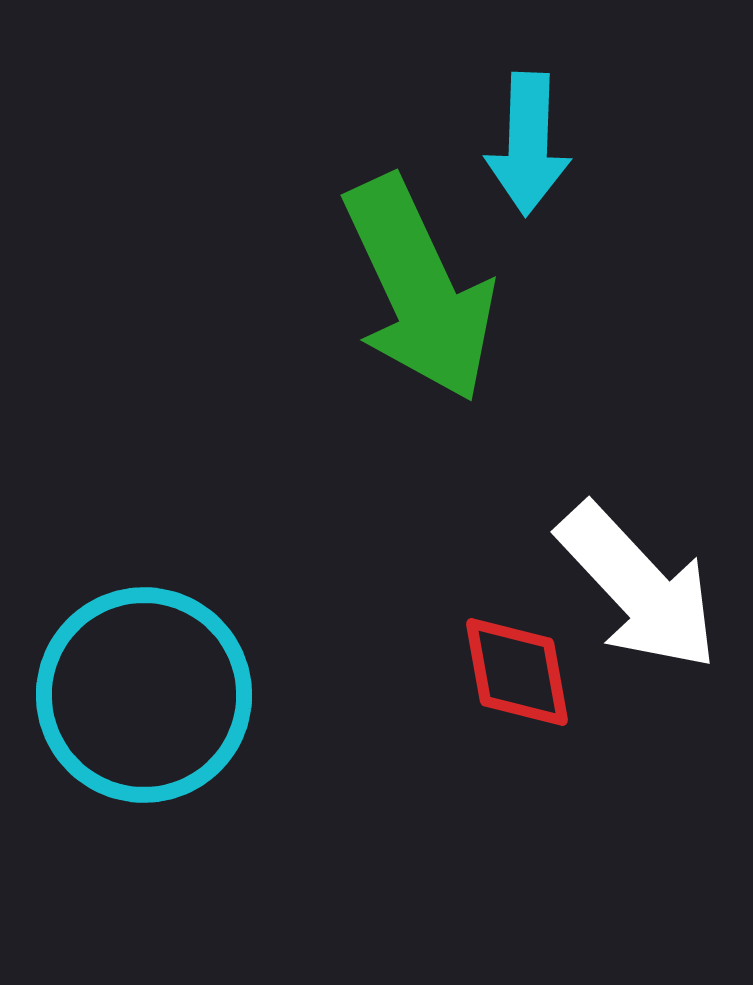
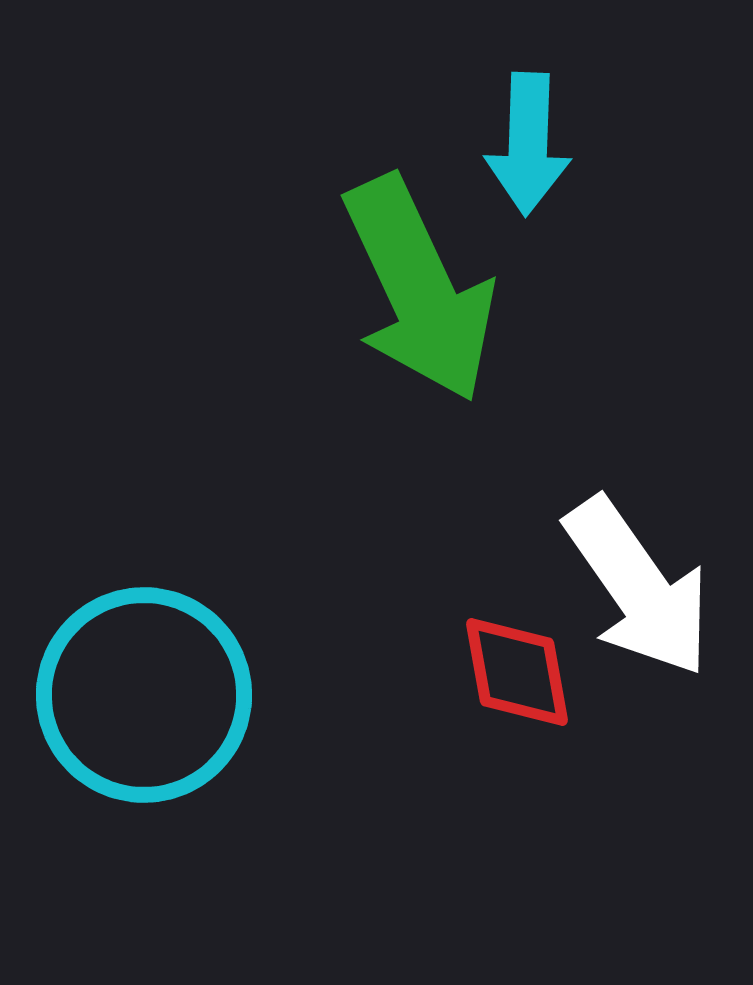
white arrow: rotated 8 degrees clockwise
